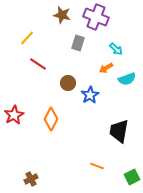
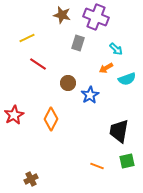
yellow line: rotated 21 degrees clockwise
green square: moved 5 px left, 16 px up; rotated 14 degrees clockwise
